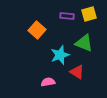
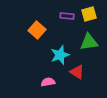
green triangle: moved 5 px right, 1 px up; rotated 30 degrees counterclockwise
